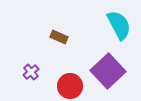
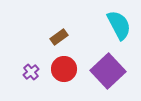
brown rectangle: rotated 60 degrees counterclockwise
red circle: moved 6 px left, 17 px up
